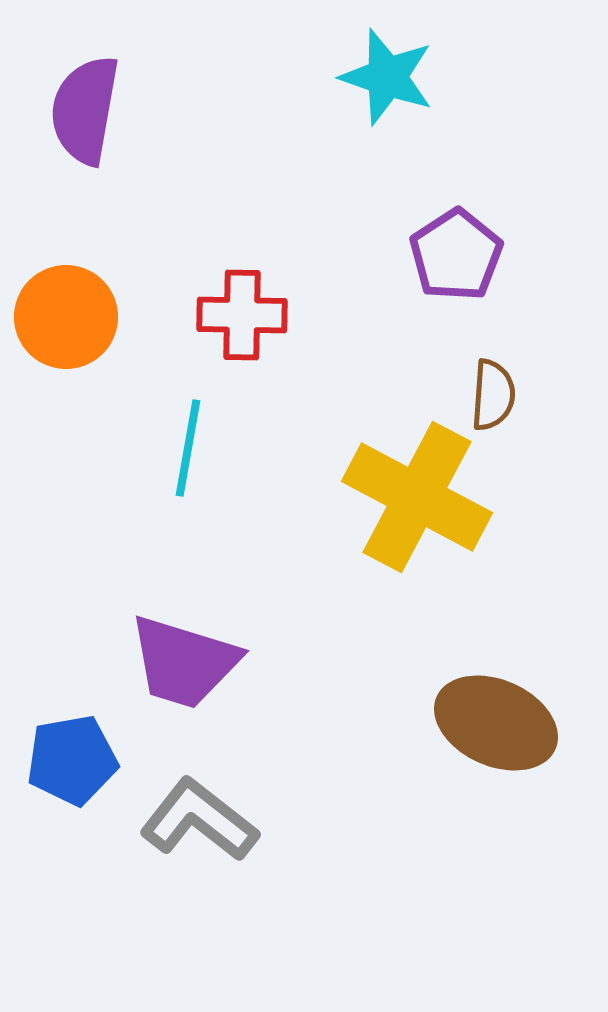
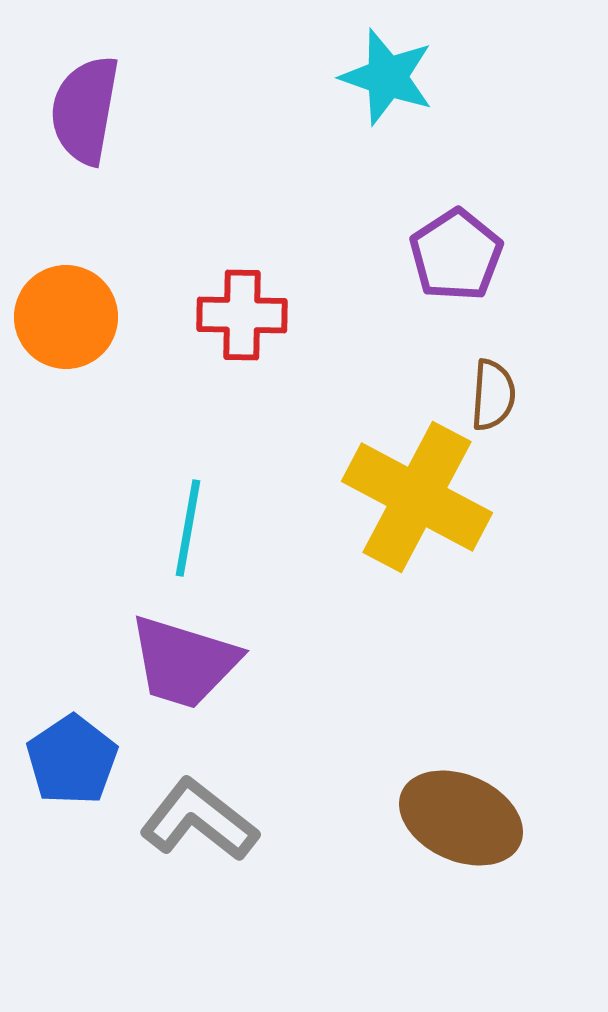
cyan line: moved 80 px down
brown ellipse: moved 35 px left, 95 px down
blue pentagon: rotated 24 degrees counterclockwise
